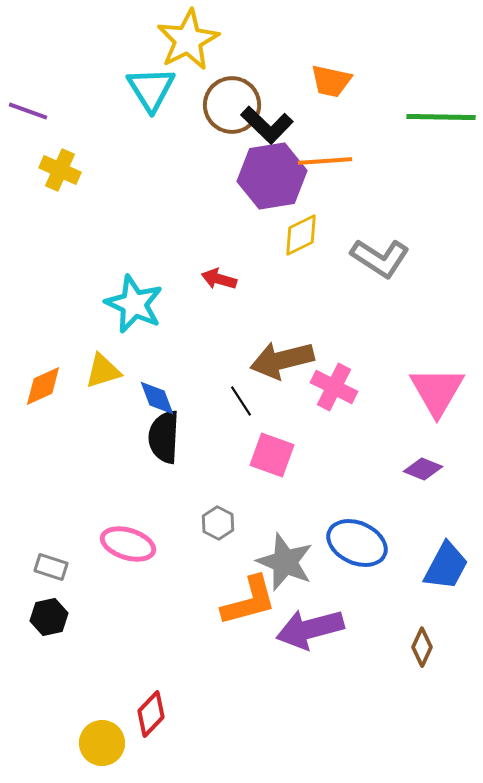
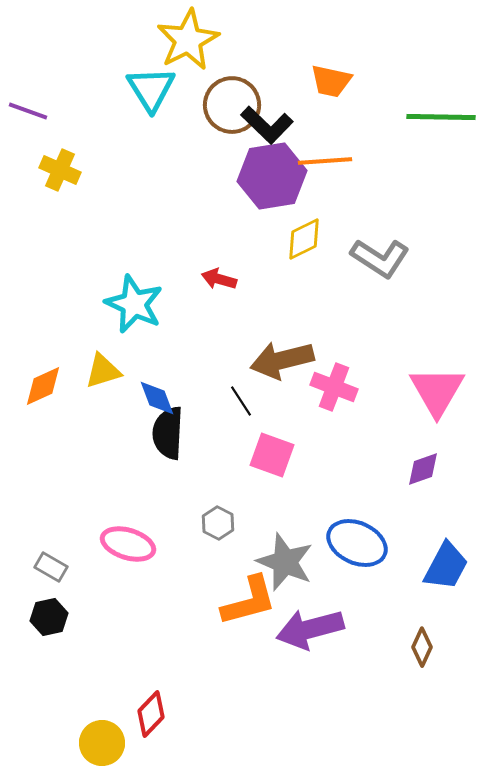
yellow diamond: moved 3 px right, 4 px down
pink cross: rotated 6 degrees counterclockwise
black semicircle: moved 4 px right, 4 px up
purple diamond: rotated 42 degrees counterclockwise
gray rectangle: rotated 12 degrees clockwise
